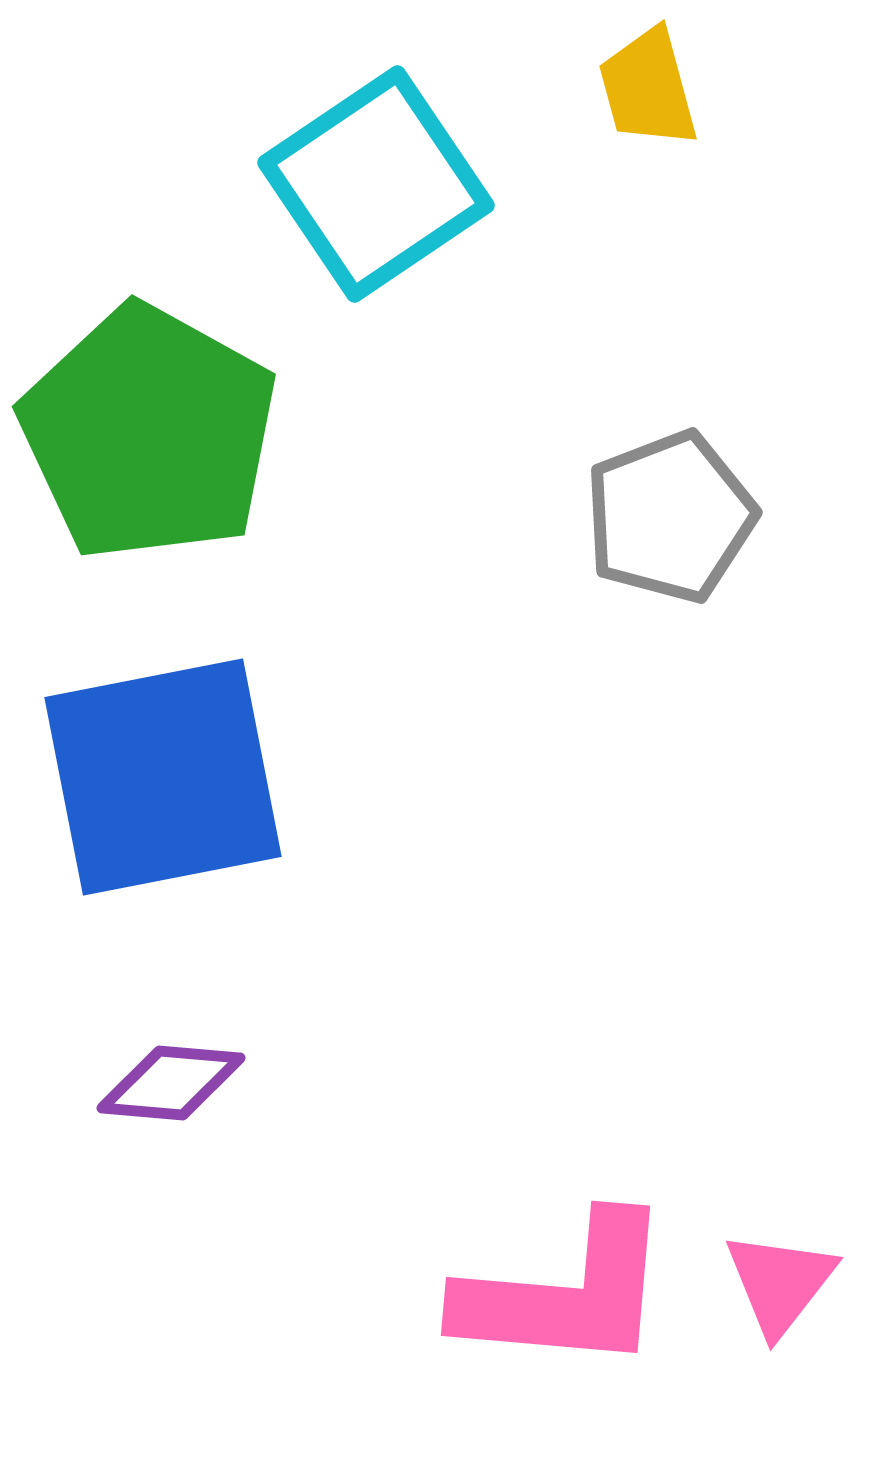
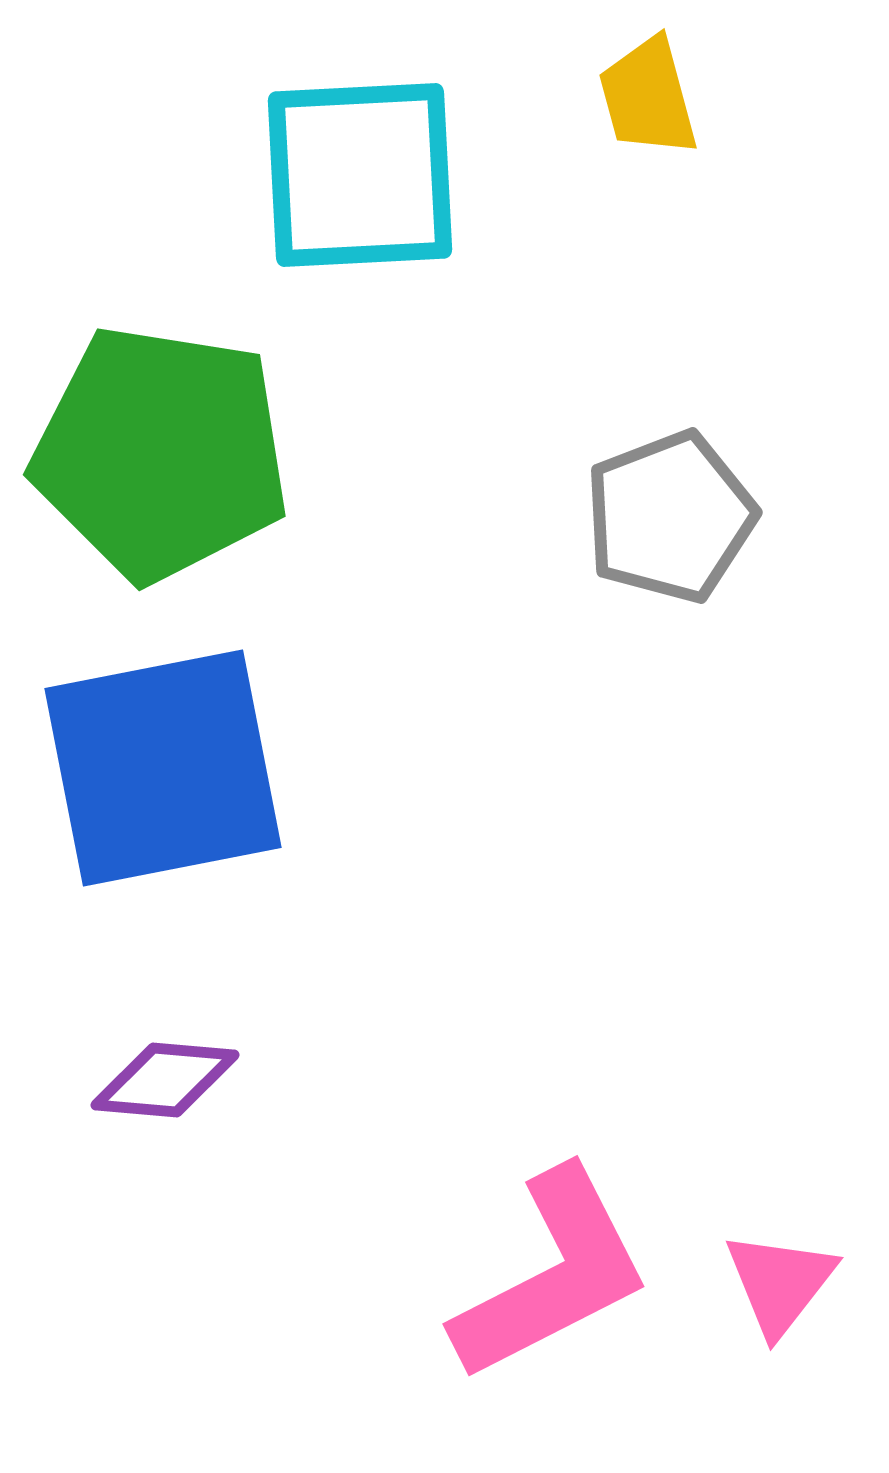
yellow trapezoid: moved 9 px down
cyan square: moved 16 px left, 9 px up; rotated 31 degrees clockwise
green pentagon: moved 12 px right, 20 px down; rotated 20 degrees counterclockwise
blue square: moved 9 px up
purple diamond: moved 6 px left, 3 px up
pink L-shape: moved 13 px left, 19 px up; rotated 32 degrees counterclockwise
